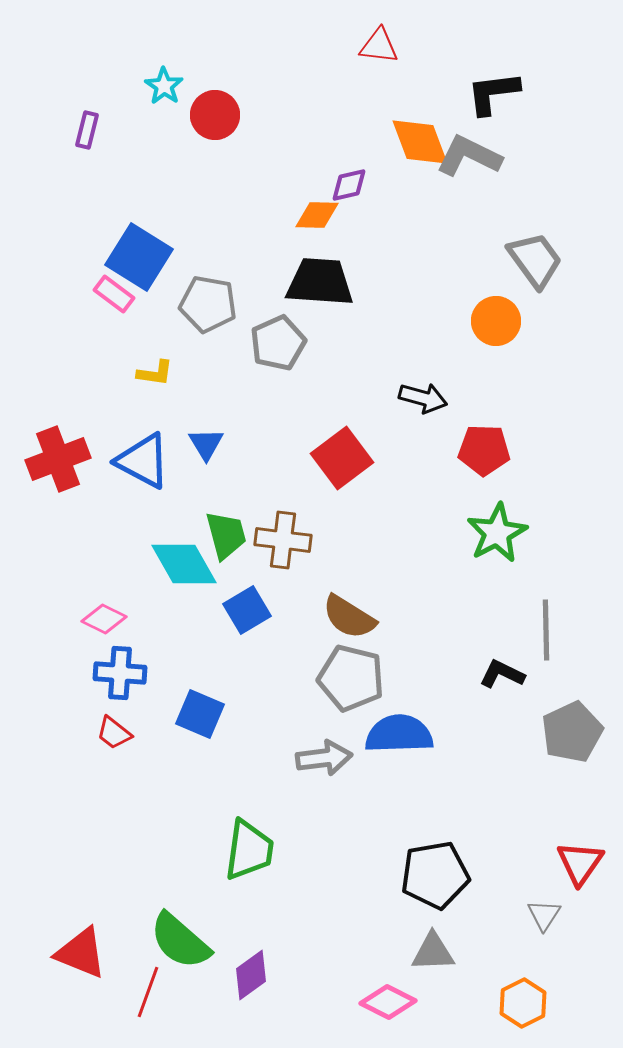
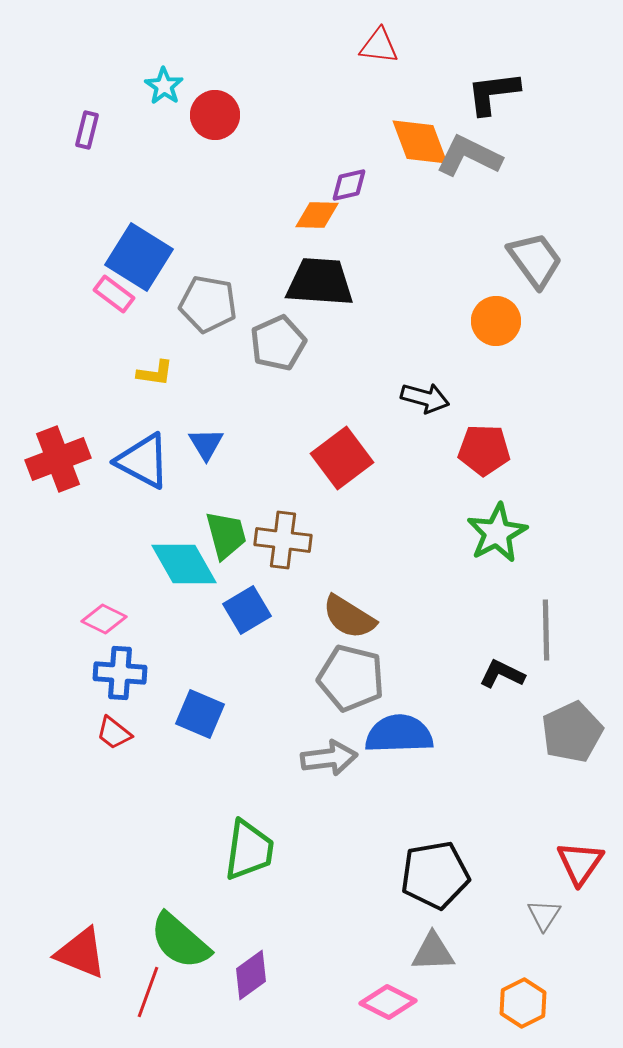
black arrow at (423, 398): moved 2 px right
gray arrow at (324, 758): moved 5 px right
